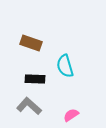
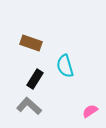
black rectangle: rotated 60 degrees counterclockwise
pink semicircle: moved 19 px right, 4 px up
